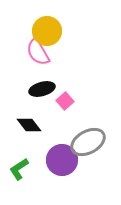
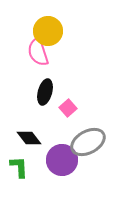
yellow circle: moved 1 px right
pink semicircle: rotated 12 degrees clockwise
black ellipse: moved 3 px right, 3 px down; rotated 60 degrees counterclockwise
pink square: moved 3 px right, 7 px down
black diamond: moved 13 px down
green L-shape: moved 2 px up; rotated 120 degrees clockwise
